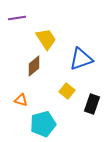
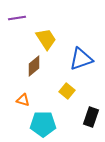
orange triangle: moved 2 px right
black rectangle: moved 1 px left, 13 px down
cyan pentagon: rotated 15 degrees clockwise
